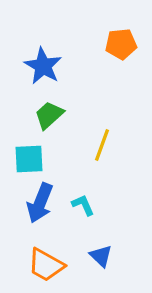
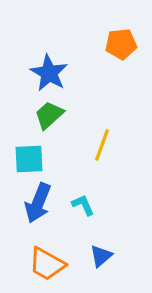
blue star: moved 6 px right, 7 px down
blue arrow: moved 2 px left
blue triangle: rotated 35 degrees clockwise
orange trapezoid: moved 1 px right, 1 px up
